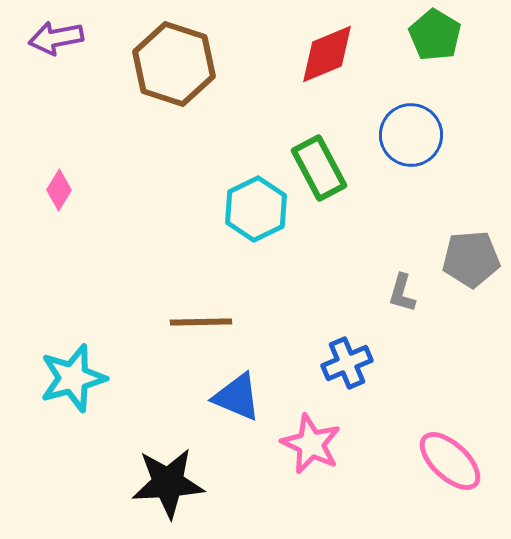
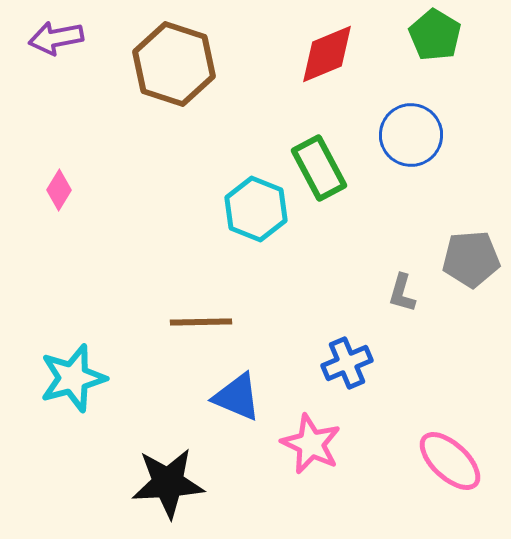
cyan hexagon: rotated 12 degrees counterclockwise
